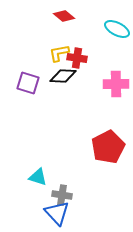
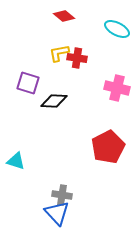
black diamond: moved 9 px left, 25 px down
pink cross: moved 1 px right, 4 px down; rotated 15 degrees clockwise
cyan triangle: moved 22 px left, 16 px up
